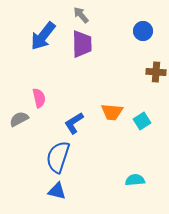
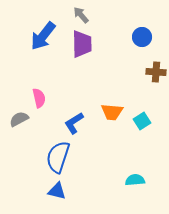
blue circle: moved 1 px left, 6 px down
